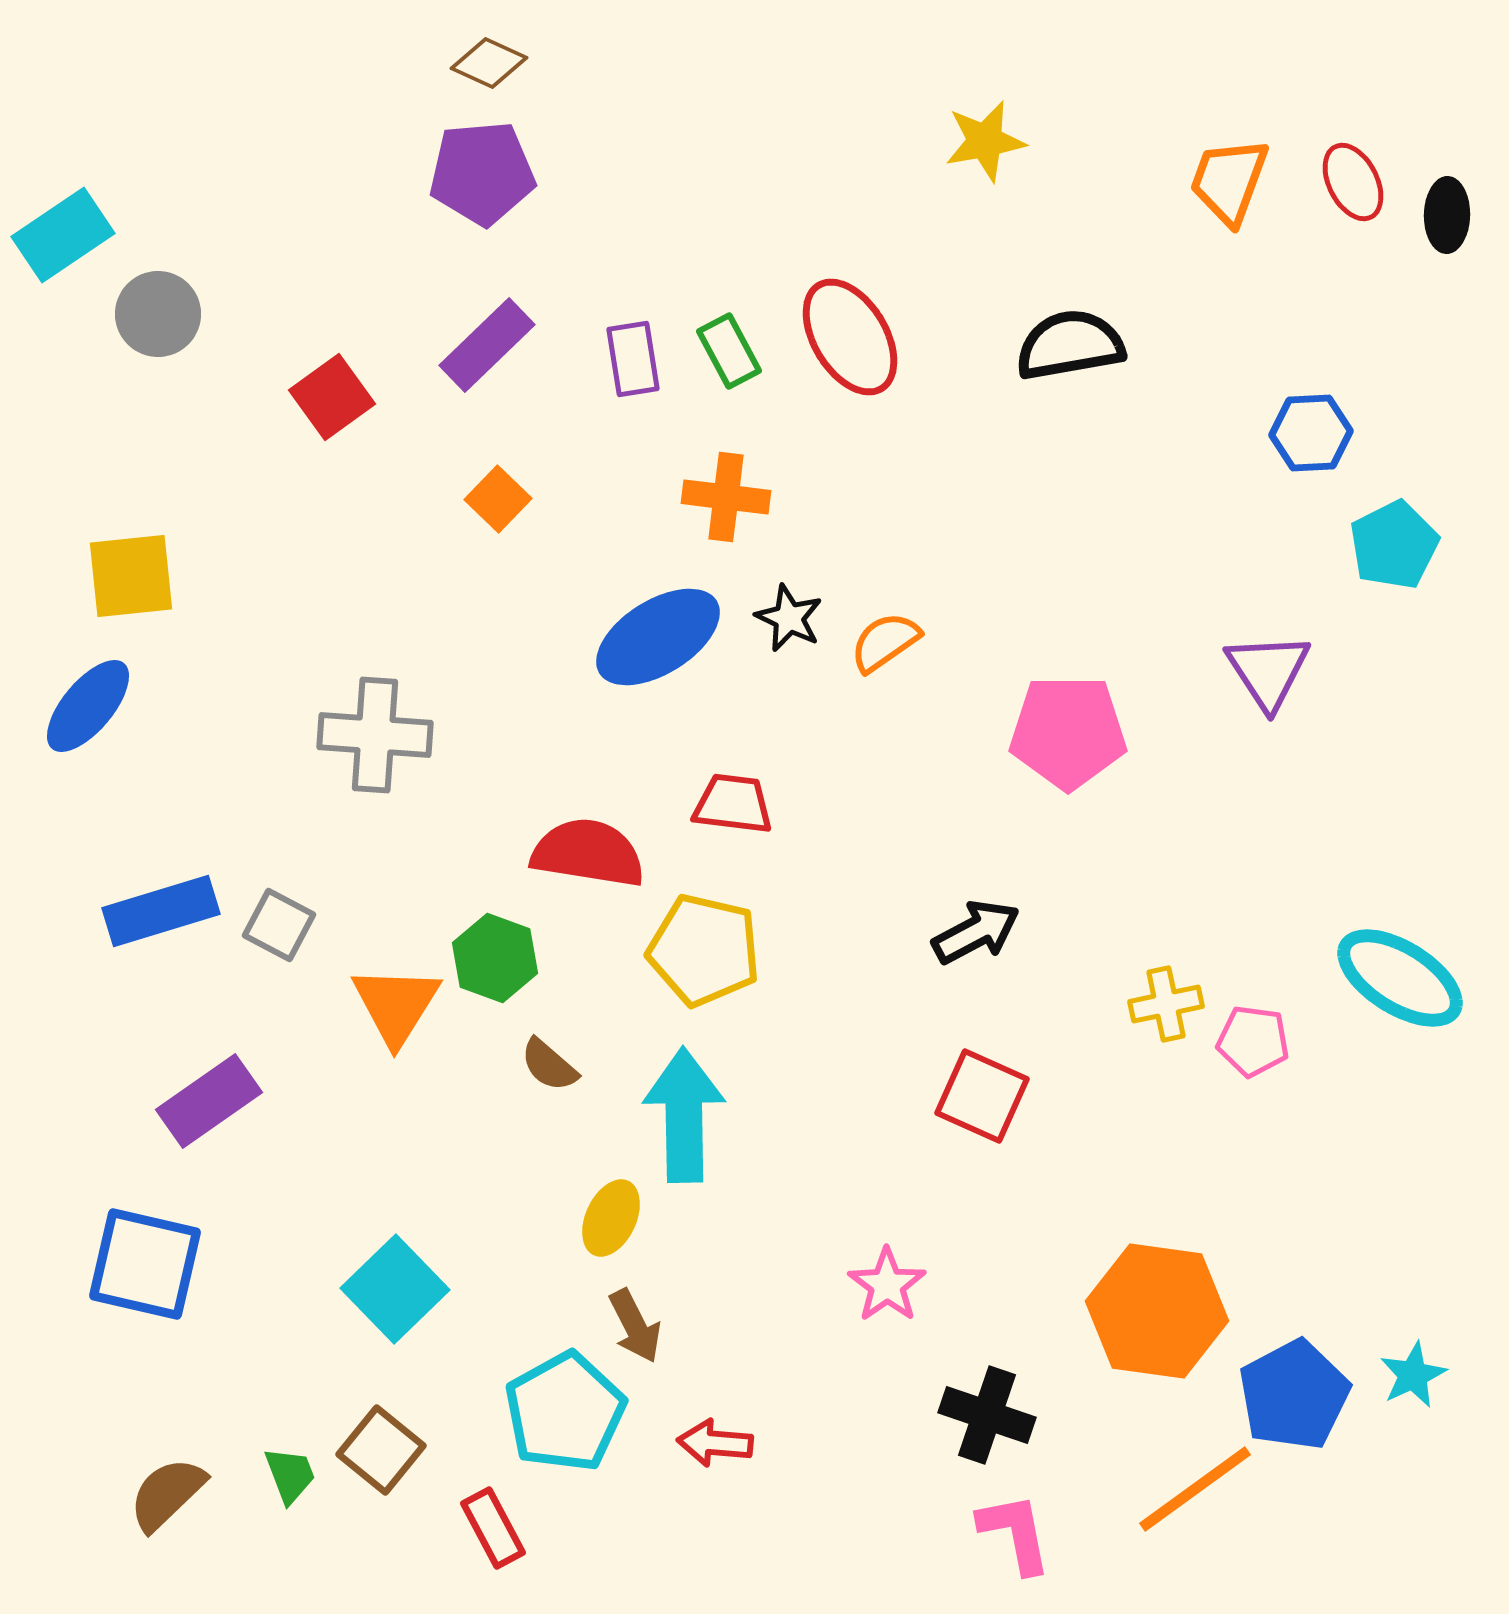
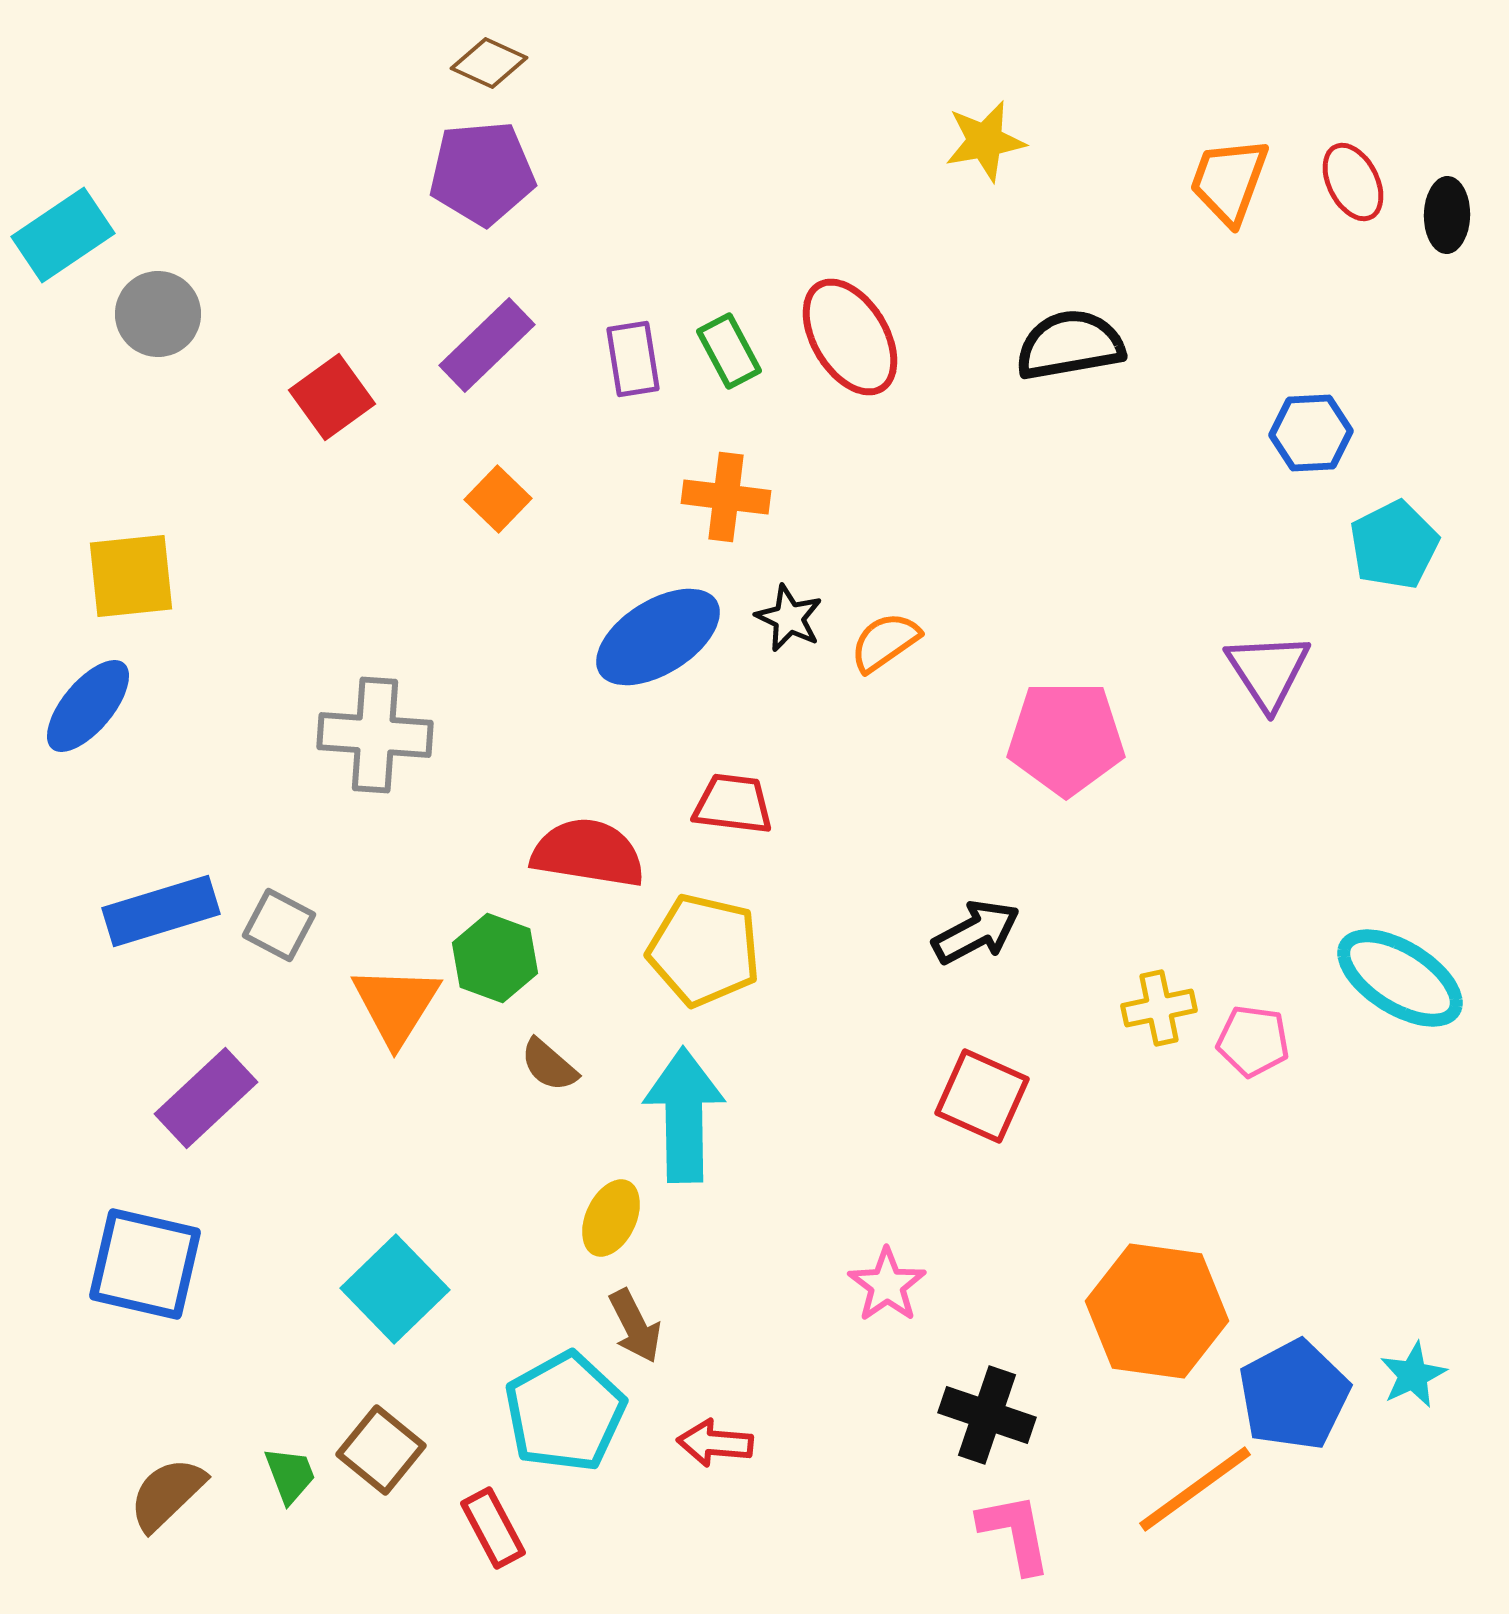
pink pentagon at (1068, 732): moved 2 px left, 6 px down
yellow cross at (1166, 1004): moved 7 px left, 4 px down
purple rectangle at (209, 1101): moved 3 px left, 3 px up; rotated 8 degrees counterclockwise
